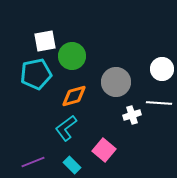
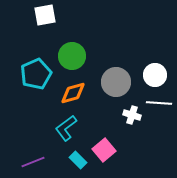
white square: moved 26 px up
white circle: moved 7 px left, 6 px down
cyan pentagon: rotated 12 degrees counterclockwise
orange diamond: moved 1 px left, 3 px up
white cross: rotated 36 degrees clockwise
pink square: rotated 10 degrees clockwise
cyan rectangle: moved 6 px right, 5 px up
